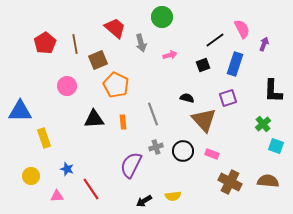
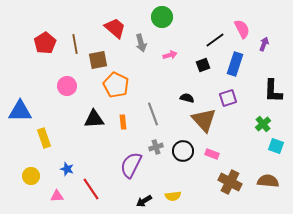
brown square: rotated 12 degrees clockwise
